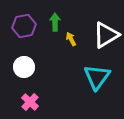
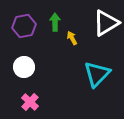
white triangle: moved 12 px up
yellow arrow: moved 1 px right, 1 px up
cyan triangle: moved 3 px up; rotated 8 degrees clockwise
